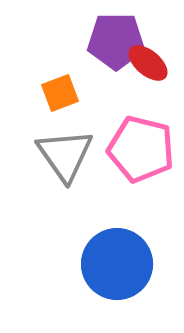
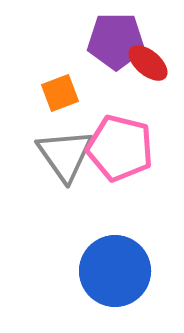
pink pentagon: moved 21 px left, 1 px up
blue circle: moved 2 px left, 7 px down
